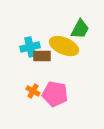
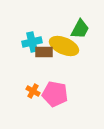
cyan cross: moved 2 px right, 5 px up
brown rectangle: moved 2 px right, 4 px up
